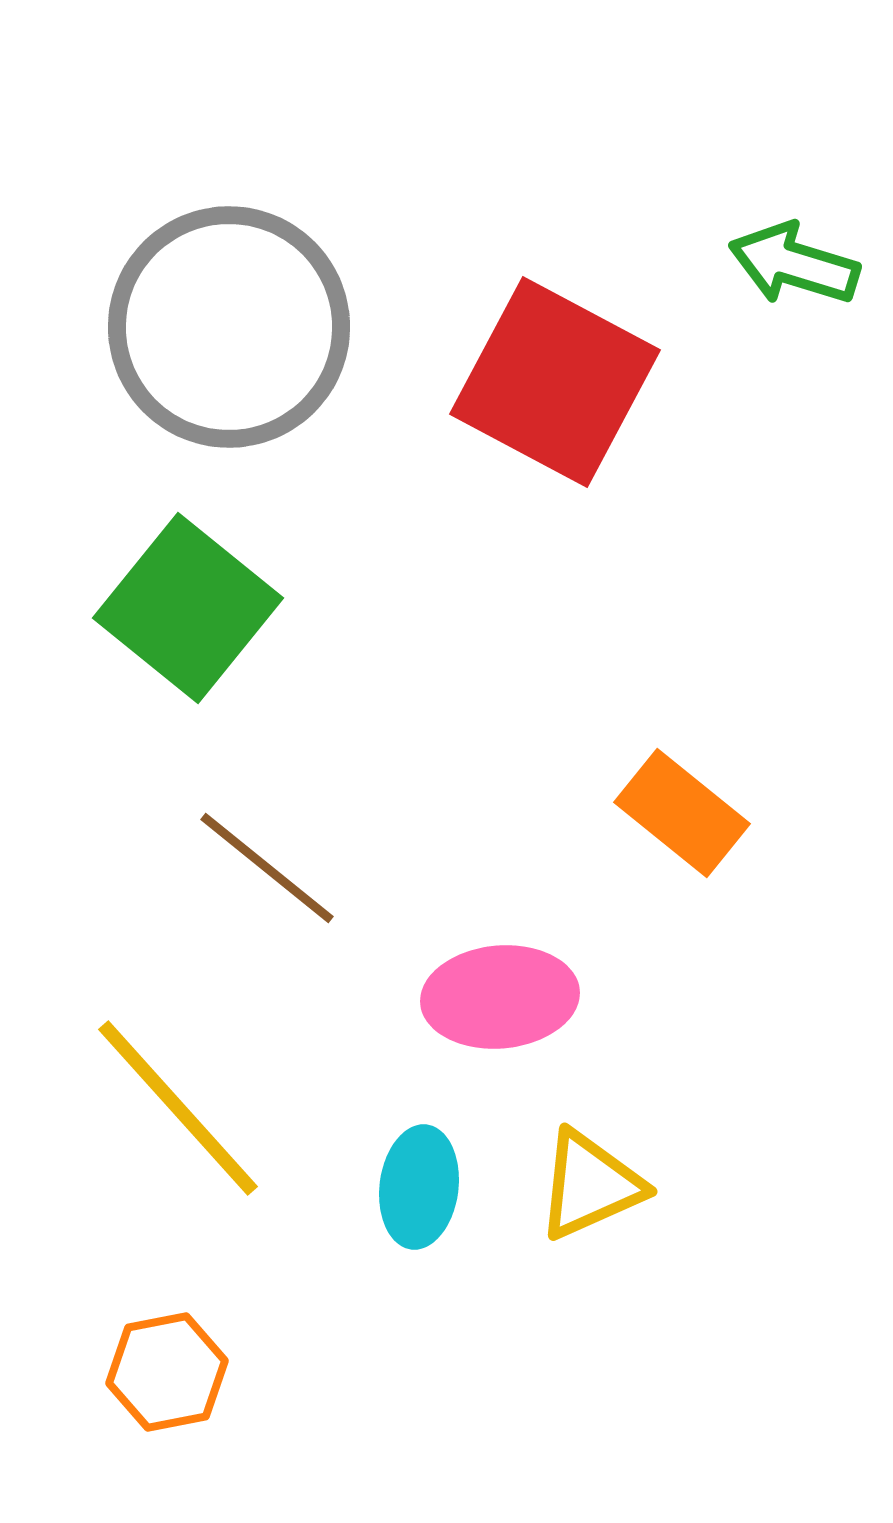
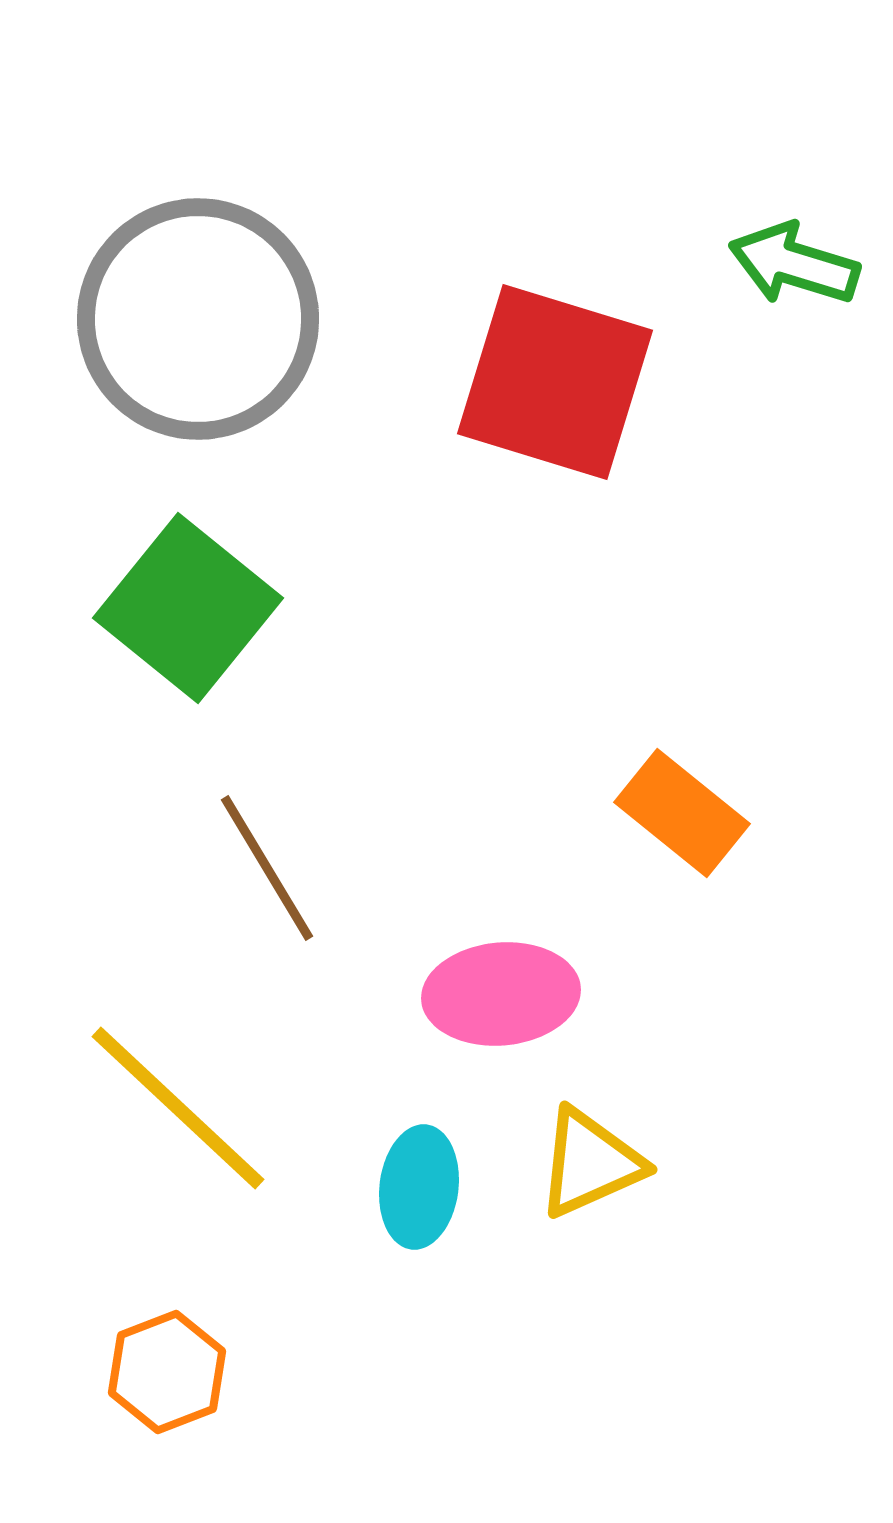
gray circle: moved 31 px left, 8 px up
red square: rotated 11 degrees counterclockwise
brown line: rotated 20 degrees clockwise
pink ellipse: moved 1 px right, 3 px up
yellow line: rotated 5 degrees counterclockwise
yellow triangle: moved 22 px up
orange hexagon: rotated 10 degrees counterclockwise
